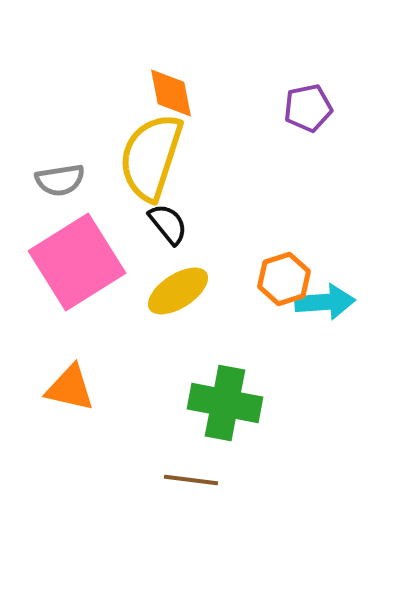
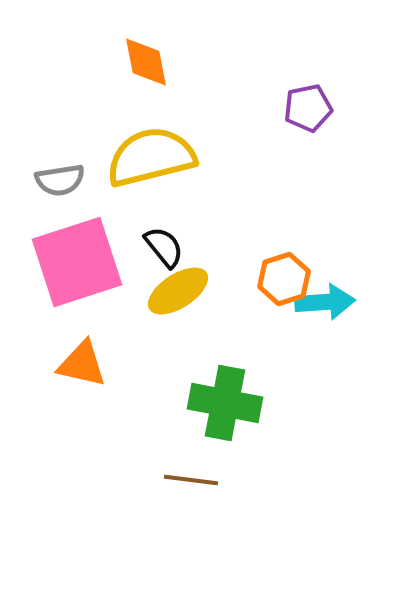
orange diamond: moved 25 px left, 31 px up
yellow semicircle: rotated 58 degrees clockwise
black semicircle: moved 4 px left, 23 px down
pink square: rotated 14 degrees clockwise
orange triangle: moved 12 px right, 24 px up
